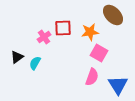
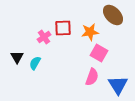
black triangle: rotated 24 degrees counterclockwise
